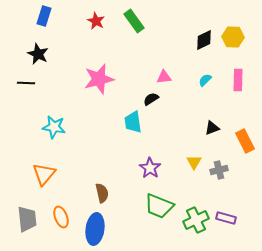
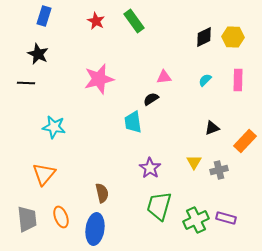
black diamond: moved 3 px up
orange rectangle: rotated 70 degrees clockwise
green trapezoid: rotated 84 degrees clockwise
